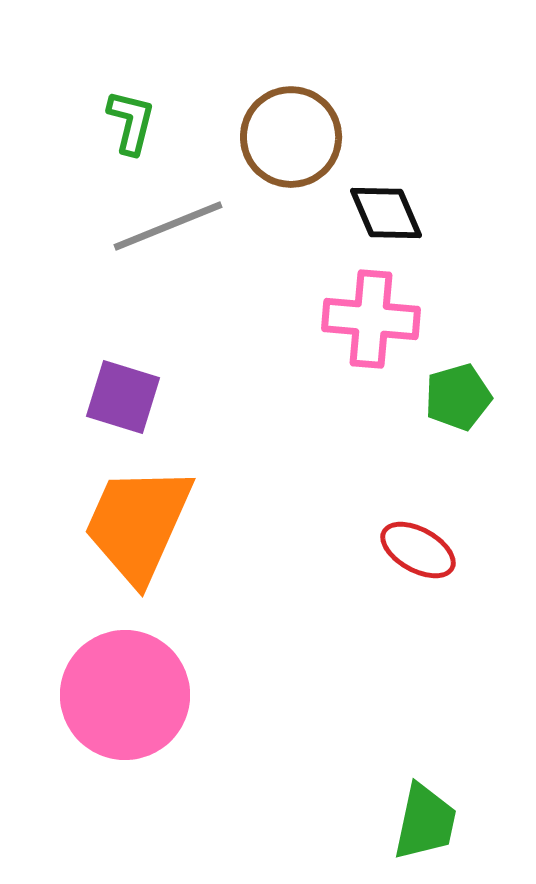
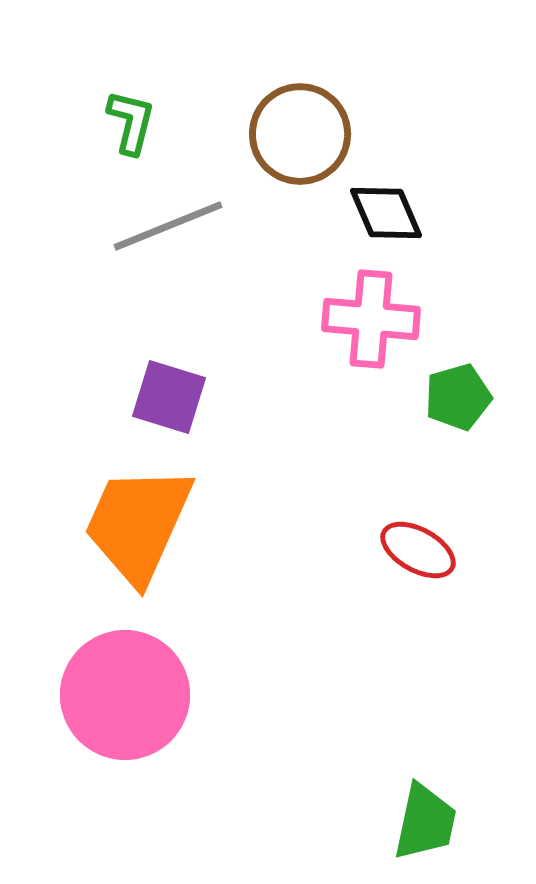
brown circle: moved 9 px right, 3 px up
purple square: moved 46 px right
